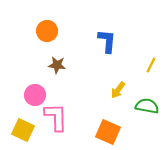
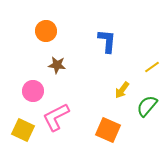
orange circle: moved 1 px left
yellow line: moved 1 px right, 2 px down; rotated 28 degrees clockwise
yellow arrow: moved 4 px right
pink circle: moved 2 px left, 4 px up
green semicircle: rotated 60 degrees counterclockwise
pink L-shape: rotated 116 degrees counterclockwise
orange square: moved 2 px up
